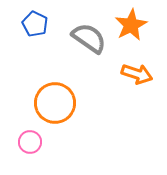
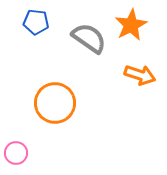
blue pentagon: moved 1 px right, 2 px up; rotated 20 degrees counterclockwise
orange arrow: moved 3 px right, 1 px down
pink circle: moved 14 px left, 11 px down
